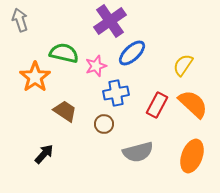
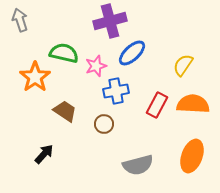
purple cross: rotated 20 degrees clockwise
blue cross: moved 2 px up
orange semicircle: rotated 40 degrees counterclockwise
gray semicircle: moved 13 px down
